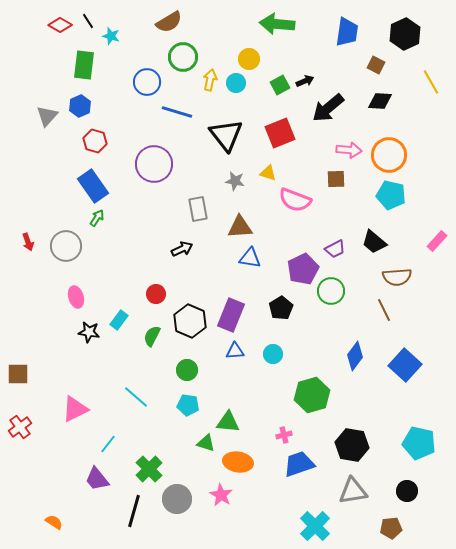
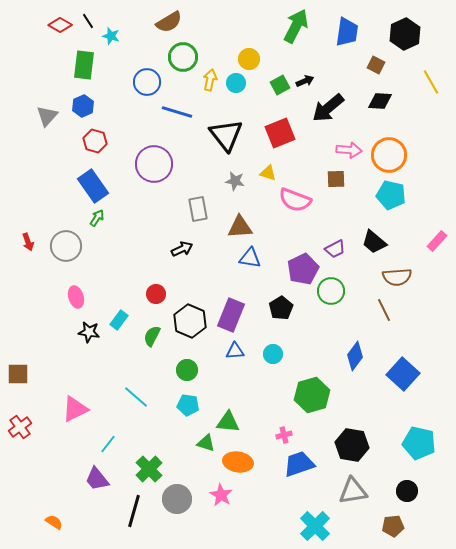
green arrow at (277, 24): moved 19 px right, 2 px down; rotated 112 degrees clockwise
blue hexagon at (80, 106): moved 3 px right
blue square at (405, 365): moved 2 px left, 9 px down
brown pentagon at (391, 528): moved 2 px right, 2 px up
